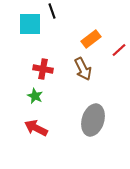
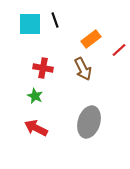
black line: moved 3 px right, 9 px down
red cross: moved 1 px up
gray ellipse: moved 4 px left, 2 px down
